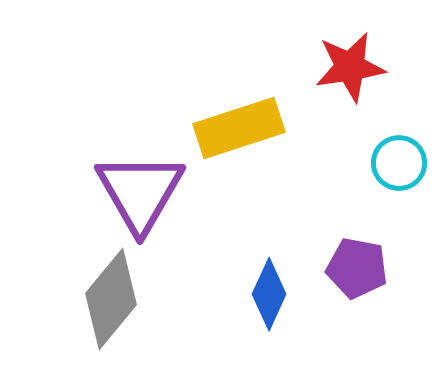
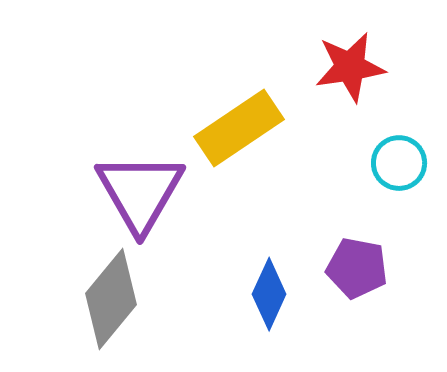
yellow rectangle: rotated 16 degrees counterclockwise
